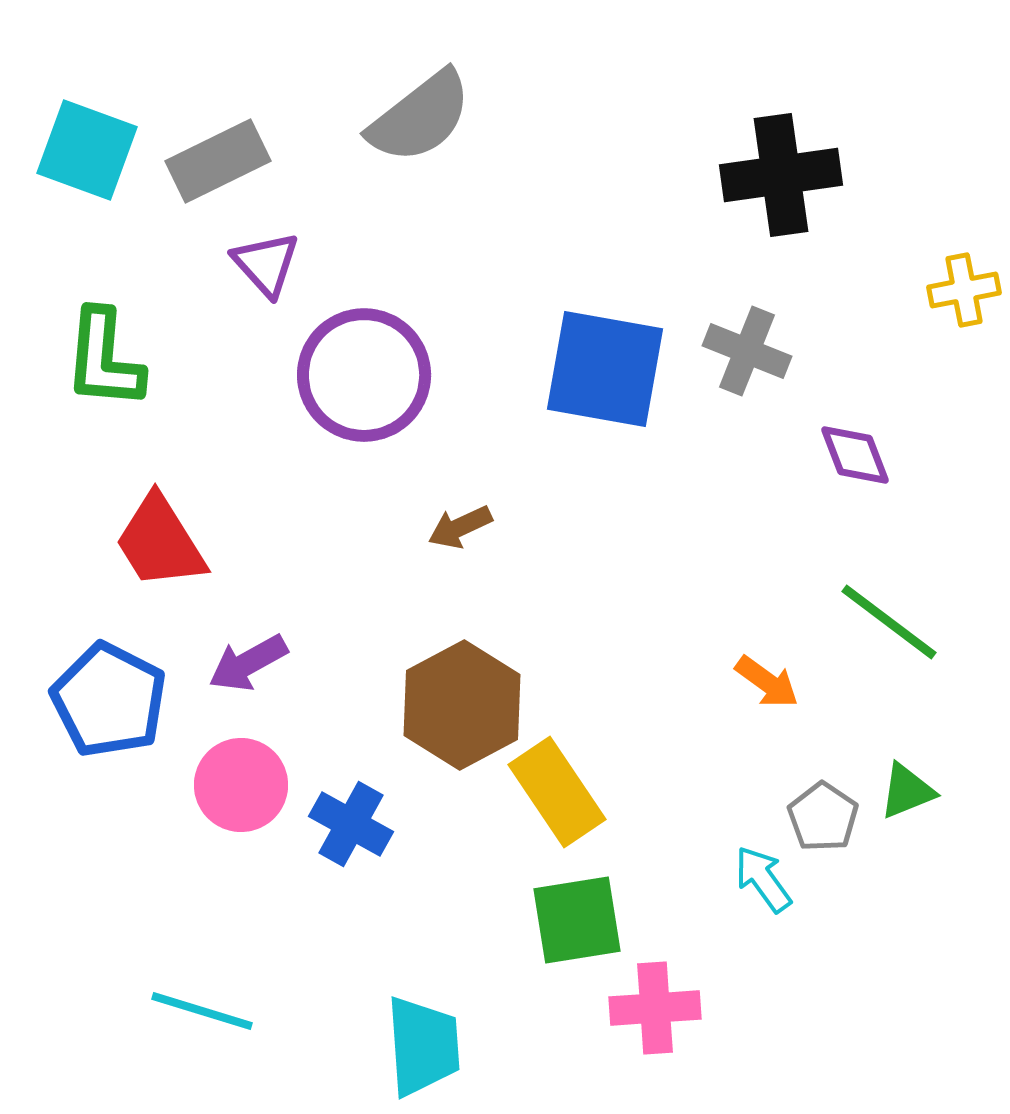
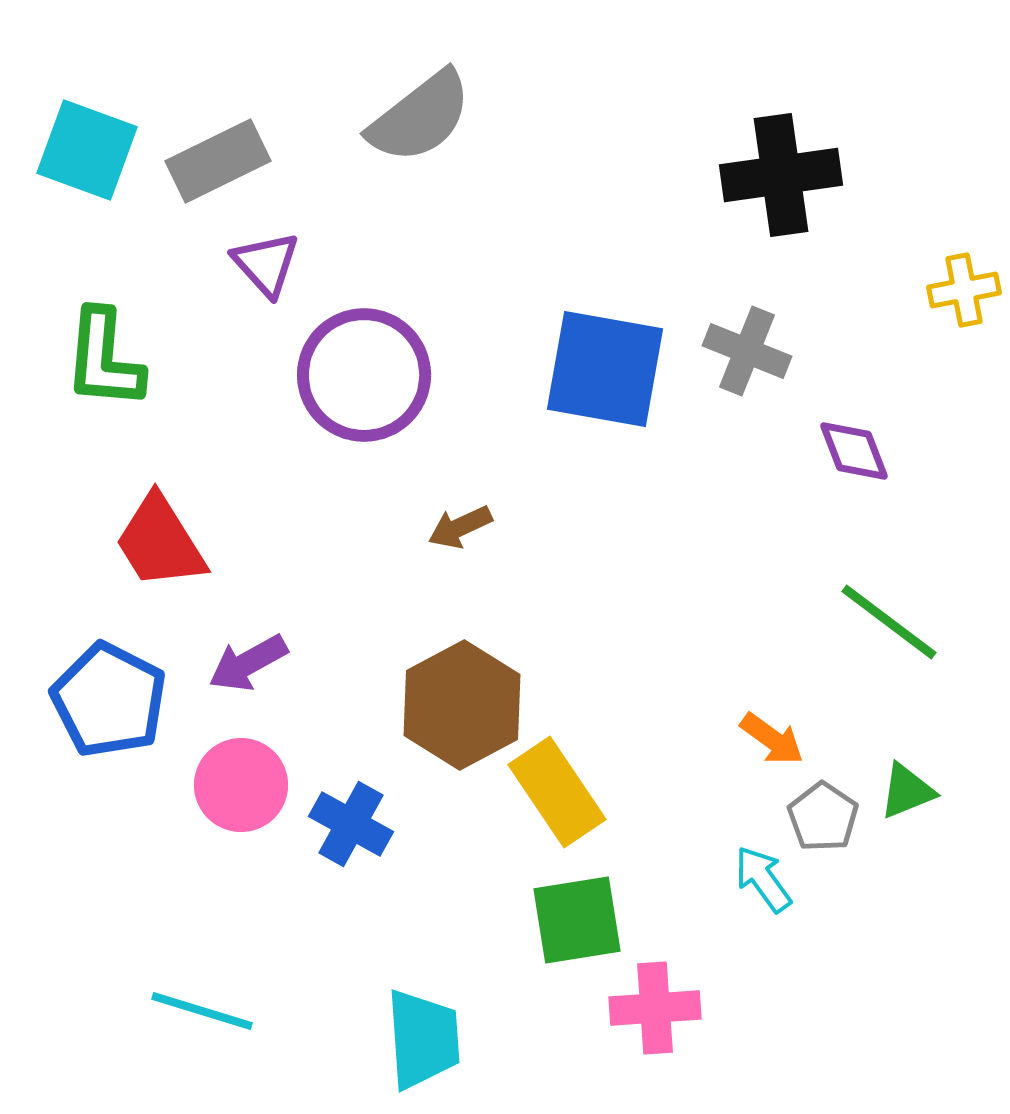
purple diamond: moved 1 px left, 4 px up
orange arrow: moved 5 px right, 57 px down
cyan trapezoid: moved 7 px up
